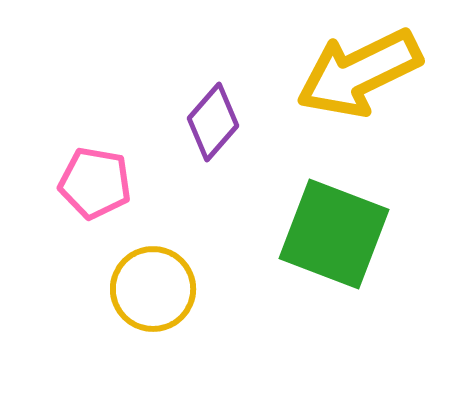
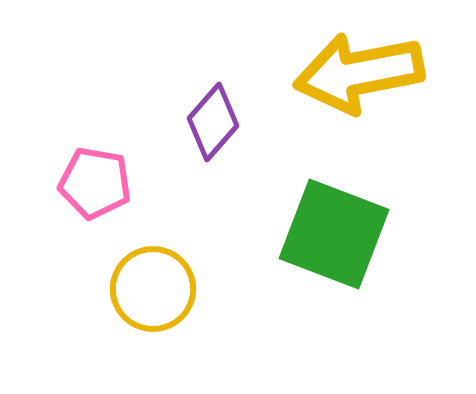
yellow arrow: rotated 15 degrees clockwise
